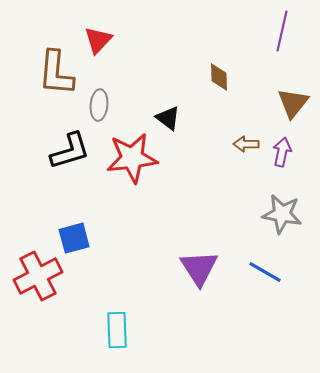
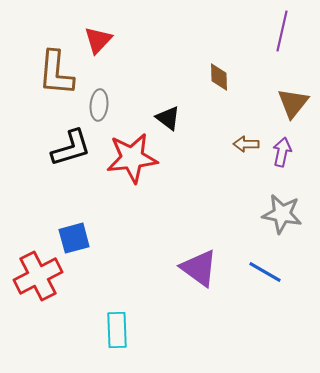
black L-shape: moved 1 px right, 3 px up
purple triangle: rotated 21 degrees counterclockwise
